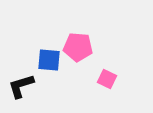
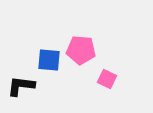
pink pentagon: moved 3 px right, 3 px down
black L-shape: rotated 24 degrees clockwise
